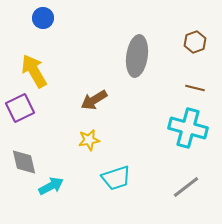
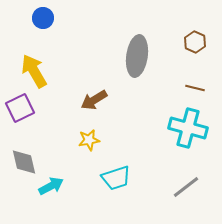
brown hexagon: rotated 15 degrees counterclockwise
